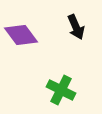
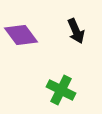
black arrow: moved 4 px down
